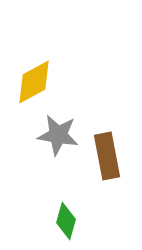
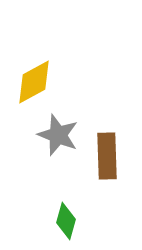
gray star: rotated 12 degrees clockwise
brown rectangle: rotated 9 degrees clockwise
